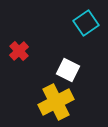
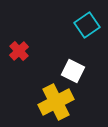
cyan square: moved 1 px right, 2 px down
white square: moved 5 px right, 1 px down
